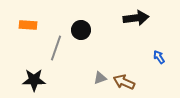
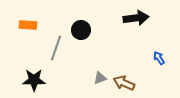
blue arrow: moved 1 px down
brown arrow: moved 1 px down
